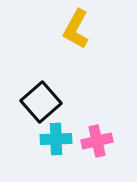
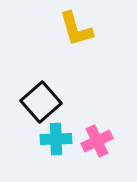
yellow L-shape: rotated 45 degrees counterclockwise
pink cross: rotated 12 degrees counterclockwise
